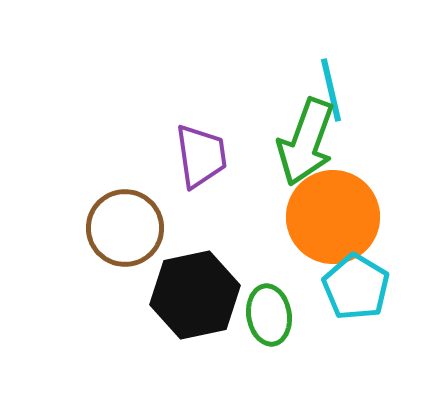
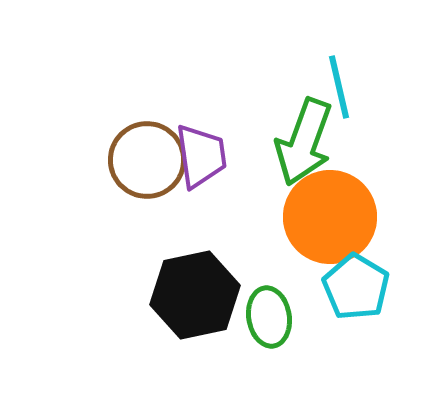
cyan line: moved 8 px right, 3 px up
green arrow: moved 2 px left
orange circle: moved 3 px left
brown circle: moved 22 px right, 68 px up
green ellipse: moved 2 px down
